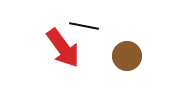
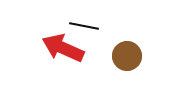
red arrow: rotated 150 degrees clockwise
